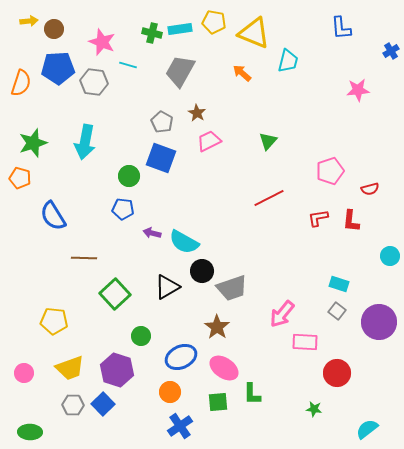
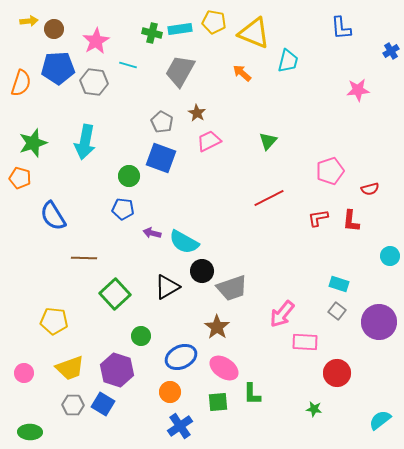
pink star at (102, 42): moved 6 px left, 1 px up; rotated 20 degrees clockwise
blue square at (103, 404): rotated 15 degrees counterclockwise
cyan semicircle at (367, 429): moved 13 px right, 9 px up
